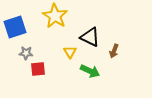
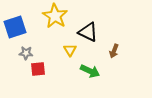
black triangle: moved 2 px left, 5 px up
yellow triangle: moved 2 px up
